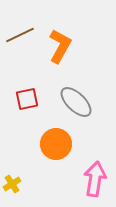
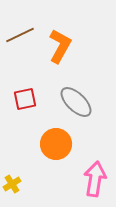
red square: moved 2 px left
